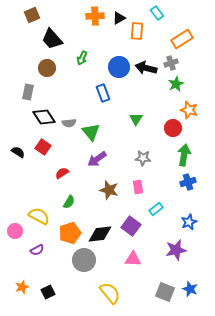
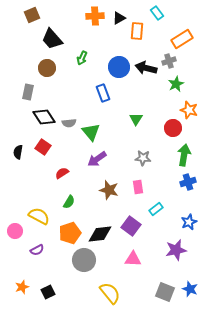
gray cross at (171, 63): moved 2 px left, 2 px up
black semicircle at (18, 152): rotated 112 degrees counterclockwise
